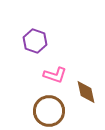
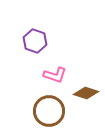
brown diamond: moved 1 px down; rotated 60 degrees counterclockwise
